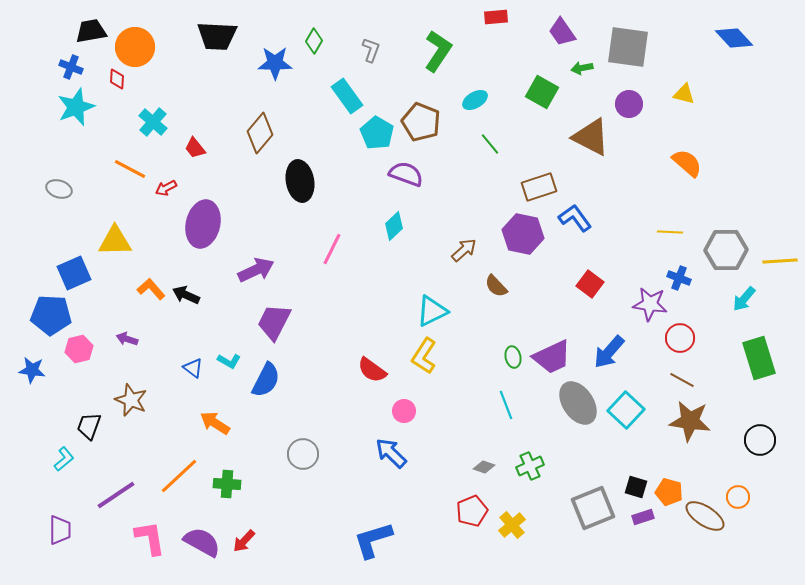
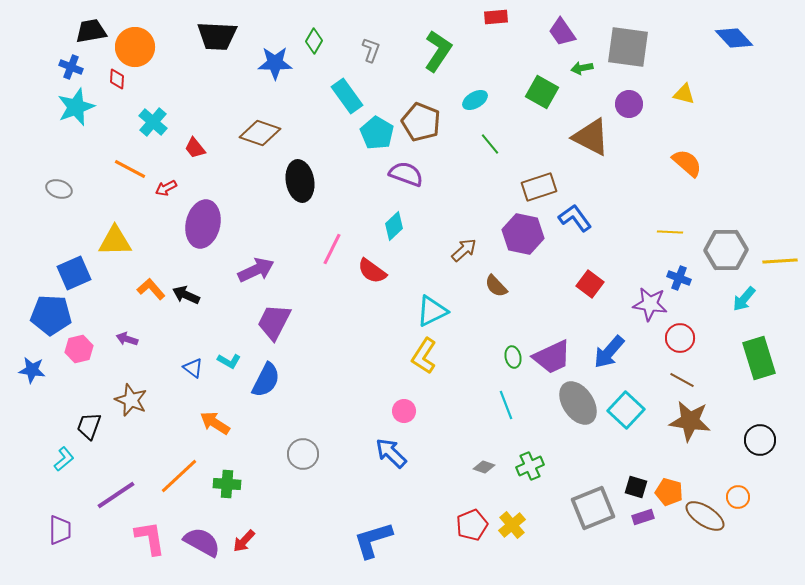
brown diamond at (260, 133): rotated 69 degrees clockwise
red semicircle at (372, 370): moved 99 px up
red pentagon at (472, 511): moved 14 px down
